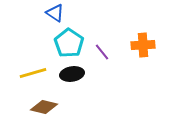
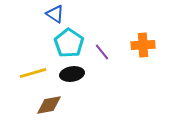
blue triangle: moved 1 px down
brown diamond: moved 5 px right, 2 px up; rotated 24 degrees counterclockwise
